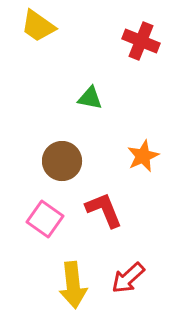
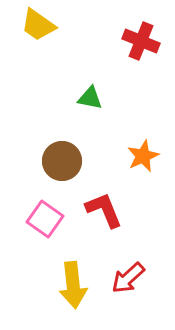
yellow trapezoid: moved 1 px up
